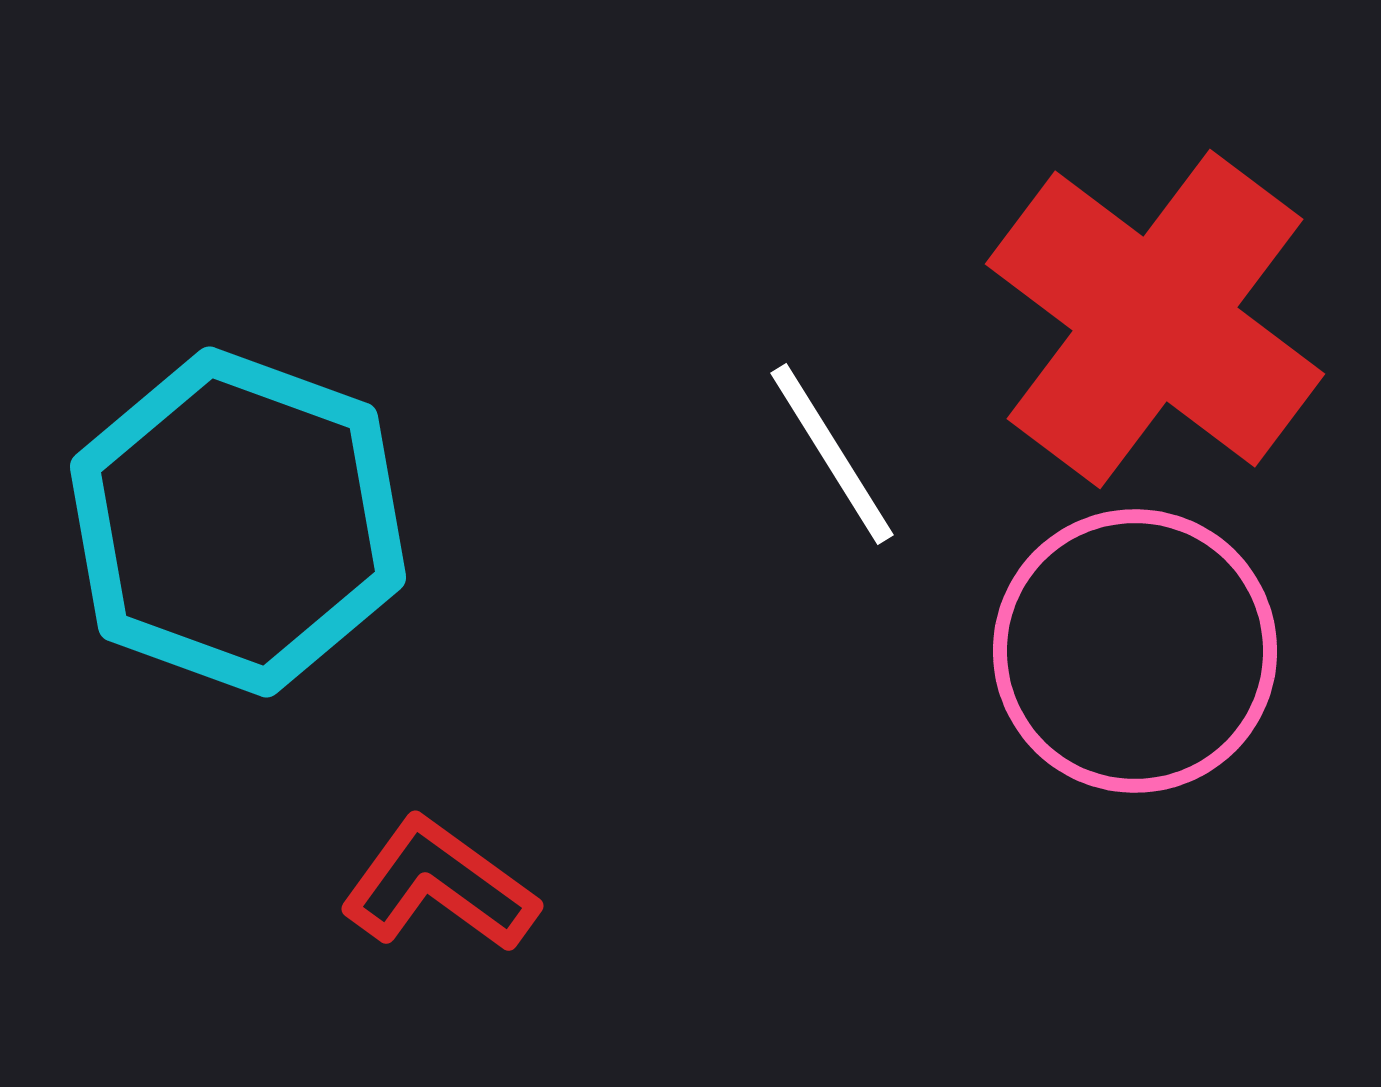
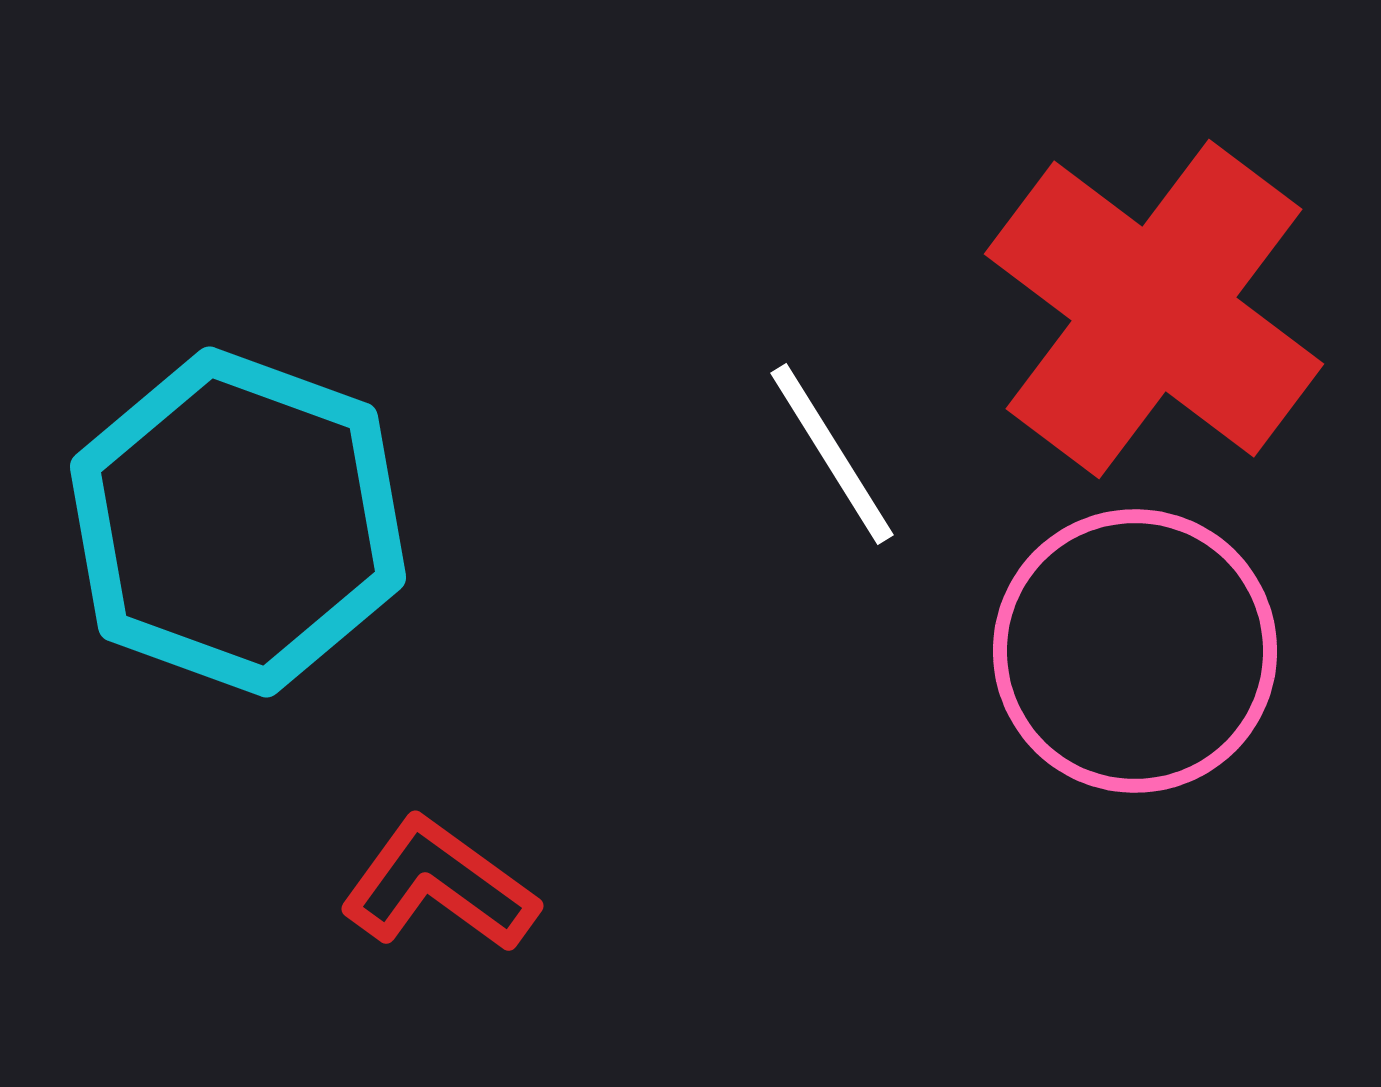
red cross: moved 1 px left, 10 px up
